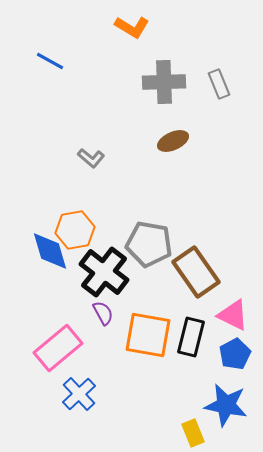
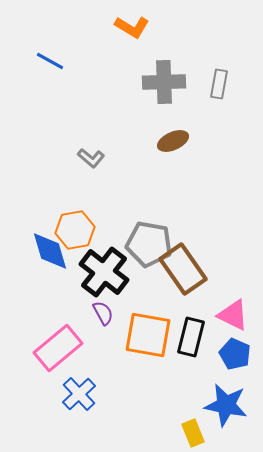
gray rectangle: rotated 32 degrees clockwise
brown rectangle: moved 13 px left, 3 px up
blue pentagon: rotated 20 degrees counterclockwise
